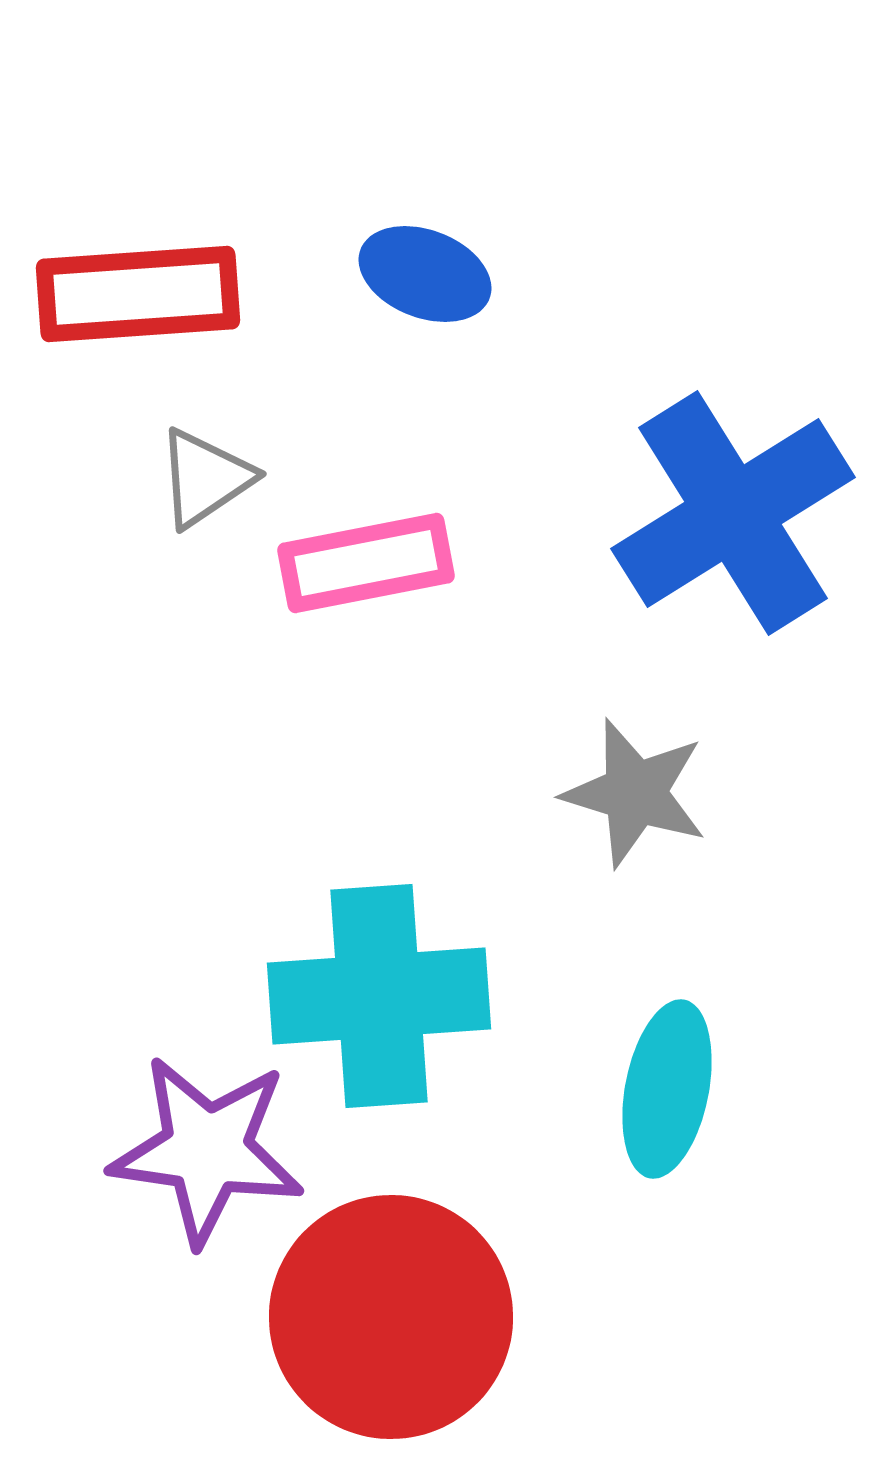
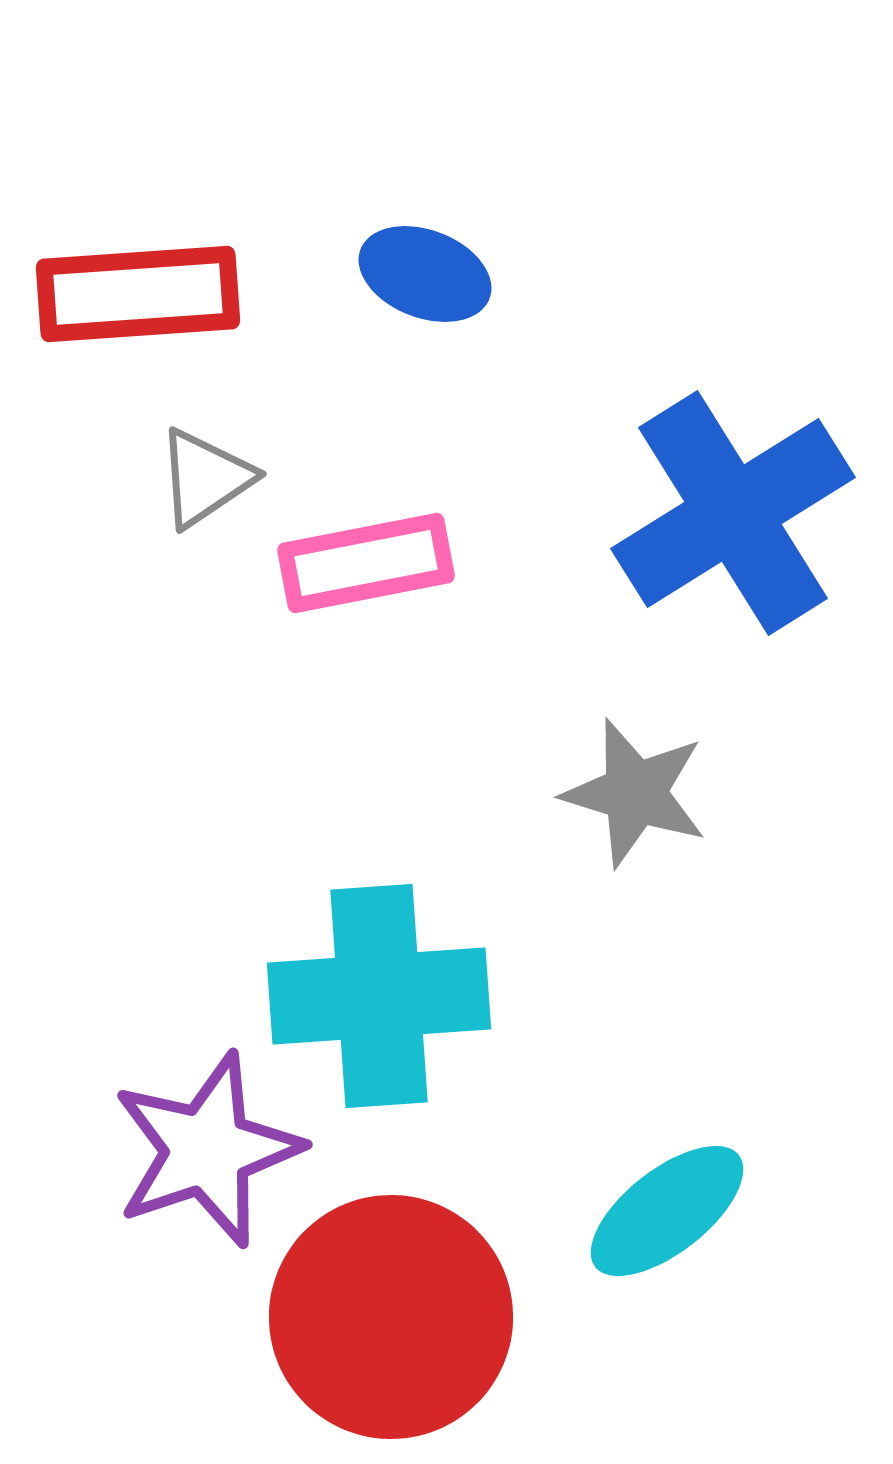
cyan ellipse: moved 122 px down; rotated 41 degrees clockwise
purple star: rotated 27 degrees counterclockwise
